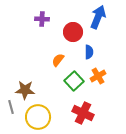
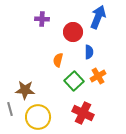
orange semicircle: rotated 24 degrees counterclockwise
gray line: moved 1 px left, 2 px down
